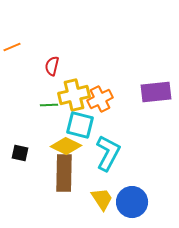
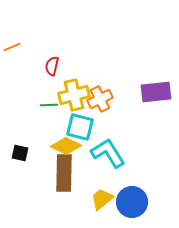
cyan square: moved 2 px down
cyan L-shape: rotated 60 degrees counterclockwise
yellow trapezoid: rotated 95 degrees counterclockwise
